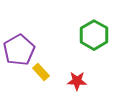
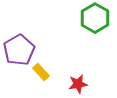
green hexagon: moved 1 px right, 17 px up
red star: moved 1 px right, 3 px down; rotated 12 degrees counterclockwise
